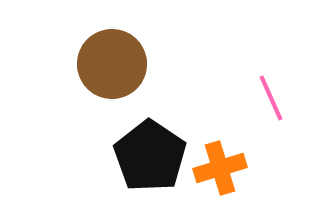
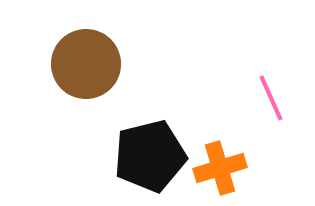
brown circle: moved 26 px left
black pentagon: rotated 24 degrees clockwise
